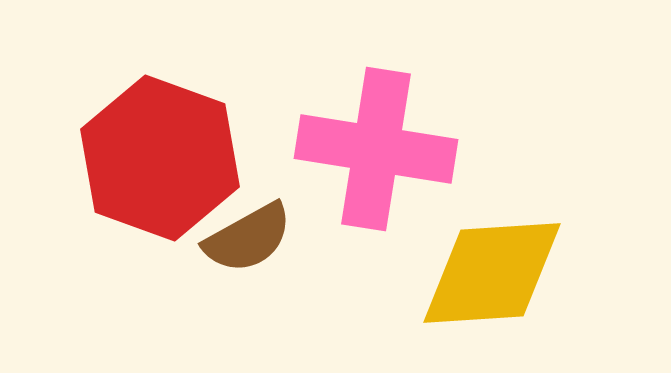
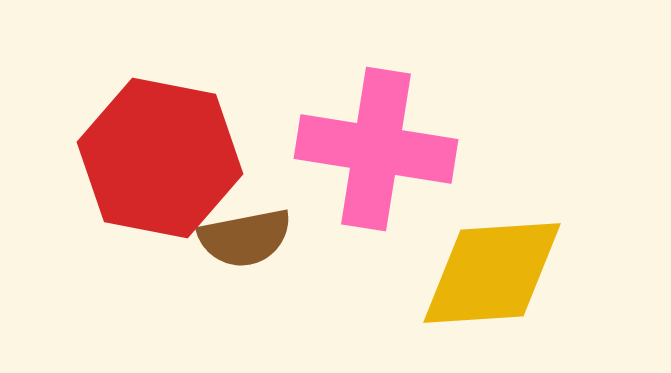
red hexagon: rotated 9 degrees counterclockwise
brown semicircle: moved 3 px left; rotated 18 degrees clockwise
